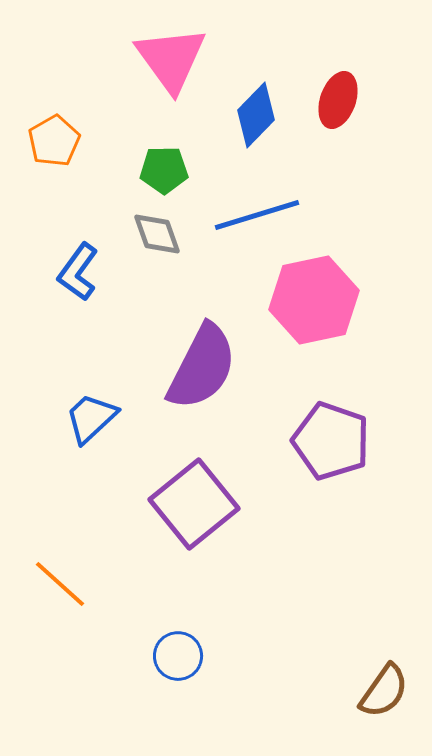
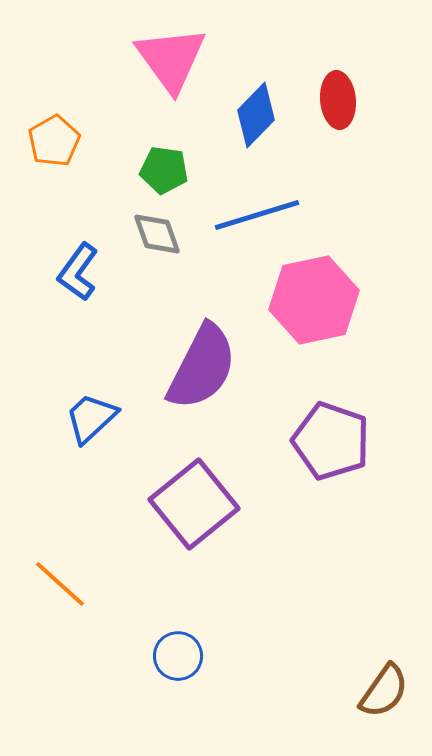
red ellipse: rotated 24 degrees counterclockwise
green pentagon: rotated 9 degrees clockwise
